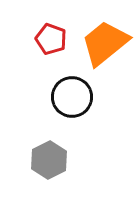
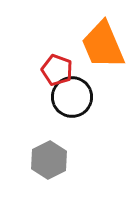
red pentagon: moved 6 px right, 31 px down
orange trapezoid: moved 2 px left, 2 px down; rotated 74 degrees counterclockwise
